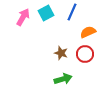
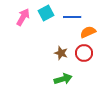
blue line: moved 5 px down; rotated 66 degrees clockwise
red circle: moved 1 px left, 1 px up
